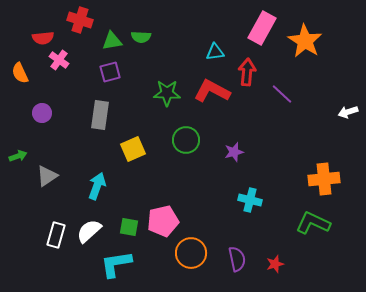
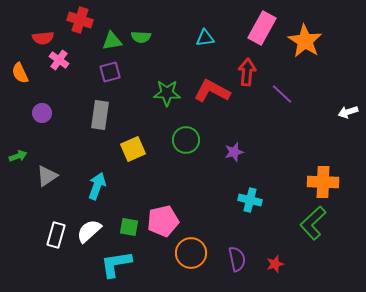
cyan triangle: moved 10 px left, 14 px up
orange cross: moved 1 px left, 3 px down; rotated 8 degrees clockwise
green L-shape: rotated 68 degrees counterclockwise
